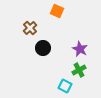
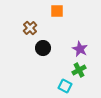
orange square: rotated 24 degrees counterclockwise
